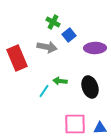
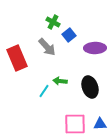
gray arrow: rotated 36 degrees clockwise
blue triangle: moved 4 px up
